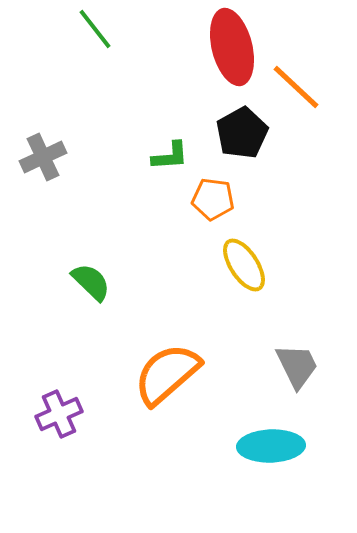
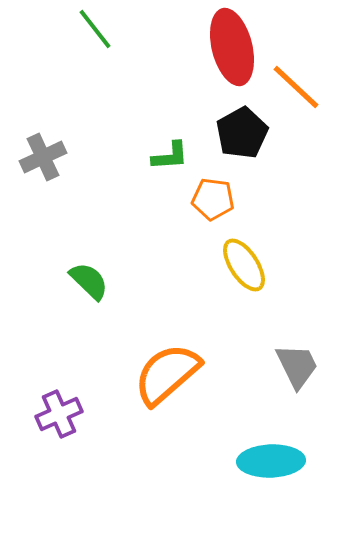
green semicircle: moved 2 px left, 1 px up
cyan ellipse: moved 15 px down
